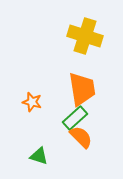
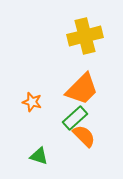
yellow cross: rotated 32 degrees counterclockwise
orange trapezoid: rotated 54 degrees clockwise
orange semicircle: moved 3 px right, 1 px up
